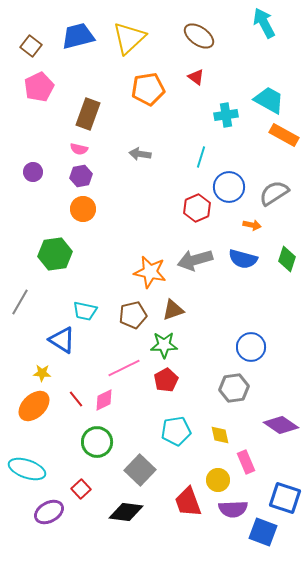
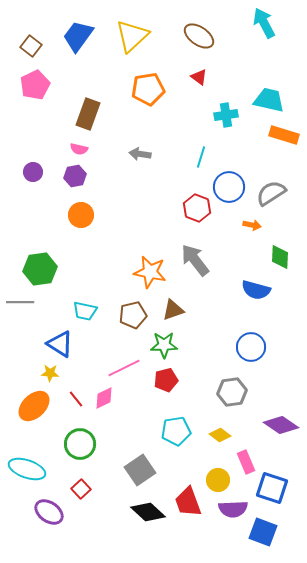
blue trapezoid at (78, 36): rotated 40 degrees counterclockwise
yellow triangle at (129, 38): moved 3 px right, 2 px up
red triangle at (196, 77): moved 3 px right
pink pentagon at (39, 87): moved 4 px left, 2 px up
cyan trapezoid at (269, 100): rotated 16 degrees counterclockwise
orange rectangle at (284, 135): rotated 12 degrees counterclockwise
purple hexagon at (81, 176): moved 6 px left
gray semicircle at (274, 193): moved 3 px left
red hexagon at (197, 208): rotated 16 degrees counterclockwise
orange circle at (83, 209): moved 2 px left, 6 px down
green hexagon at (55, 254): moved 15 px left, 15 px down
blue semicircle at (243, 259): moved 13 px right, 31 px down
green diamond at (287, 259): moved 7 px left, 2 px up; rotated 15 degrees counterclockwise
gray arrow at (195, 260): rotated 68 degrees clockwise
gray line at (20, 302): rotated 60 degrees clockwise
blue triangle at (62, 340): moved 2 px left, 4 px down
yellow star at (42, 373): moved 8 px right
red pentagon at (166, 380): rotated 15 degrees clockwise
gray hexagon at (234, 388): moved 2 px left, 4 px down
pink diamond at (104, 400): moved 2 px up
yellow diamond at (220, 435): rotated 40 degrees counterclockwise
green circle at (97, 442): moved 17 px left, 2 px down
gray square at (140, 470): rotated 12 degrees clockwise
blue square at (285, 498): moved 13 px left, 10 px up
purple ellipse at (49, 512): rotated 64 degrees clockwise
black diamond at (126, 512): moved 22 px right; rotated 36 degrees clockwise
